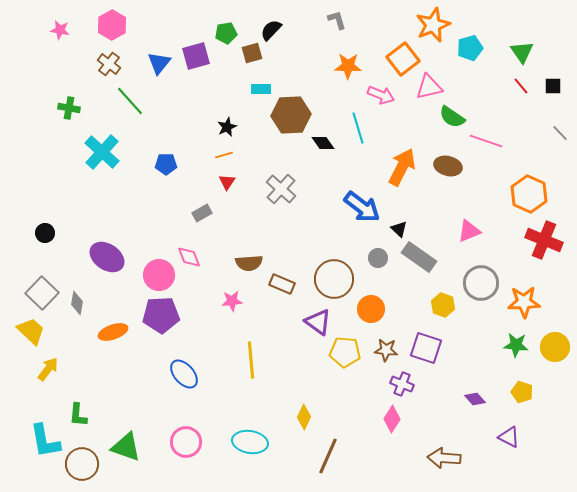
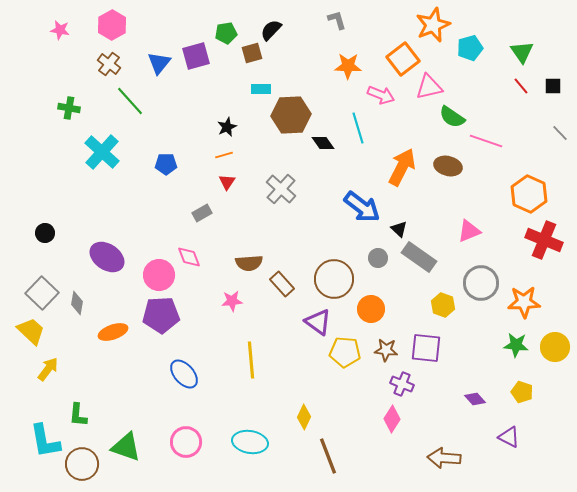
brown rectangle at (282, 284): rotated 25 degrees clockwise
purple square at (426, 348): rotated 12 degrees counterclockwise
brown line at (328, 456): rotated 45 degrees counterclockwise
